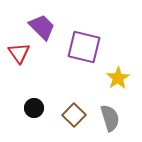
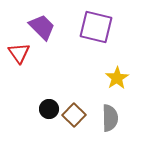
purple square: moved 12 px right, 20 px up
yellow star: moved 1 px left
black circle: moved 15 px right, 1 px down
gray semicircle: rotated 16 degrees clockwise
